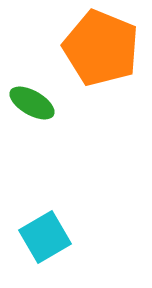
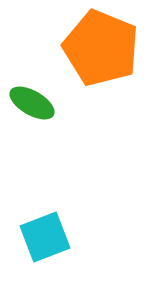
cyan square: rotated 9 degrees clockwise
